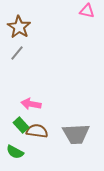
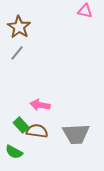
pink triangle: moved 2 px left
pink arrow: moved 9 px right, 1 px down
green semicircle: moved 1 px left
